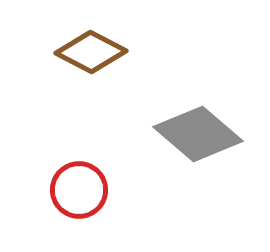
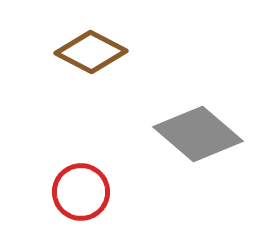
red circle: moved 2 px right, 2 px down
